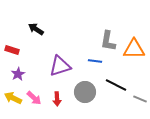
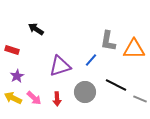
blue line: moved 4 px left, 1 px up; rotated 56 degrees counterclockwise
purple star: moved 1 px left, 2 px down
